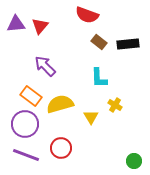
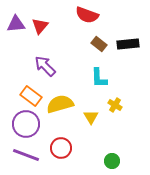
brown rectangle: moved 2 px down
purple circle: moved 1 px right
green circle: moved 22 px left
